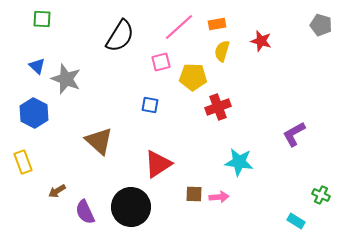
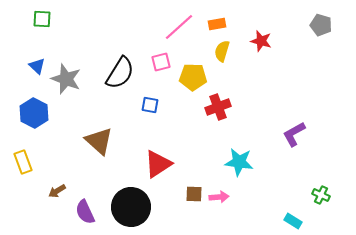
black semicircle: moved 37 px down
cyan rectangle: moved 3 px left
